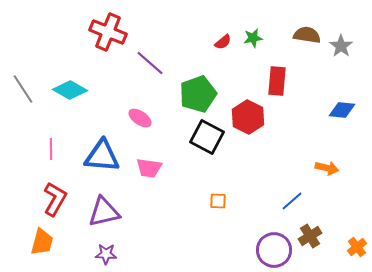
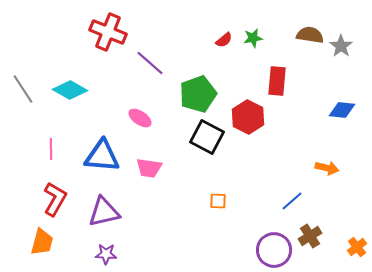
brown semicircle: moved 3 px right
red semicircle: moved 1 px right, 2 px up
